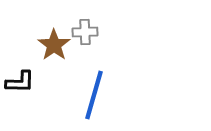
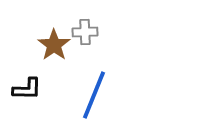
black L-shape: moved 7 px right, 7 px down
blue line: rotated 6 degrees clockwise
